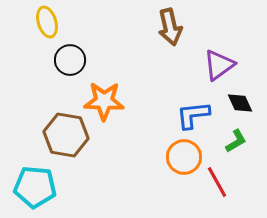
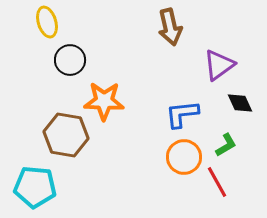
blue L-shape: moved 11 px left, 1 px up
green L-shape: moved 10 px left, 4 px down
